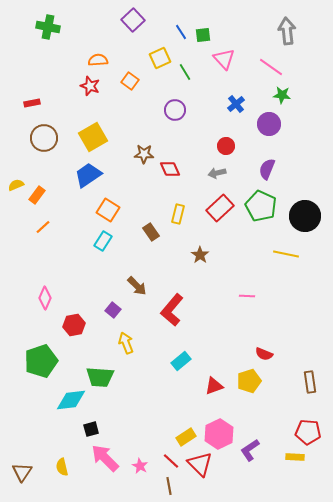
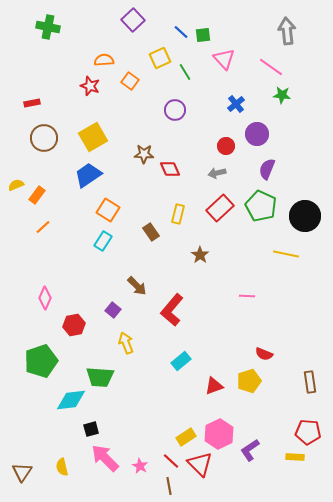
blue line at (181, 32): rotated 14 degrees counterclockwise
orange semicircle at (98, 60): moved 6 px right
purple circle at (269, 124): moved 12 px left, 10 px down
